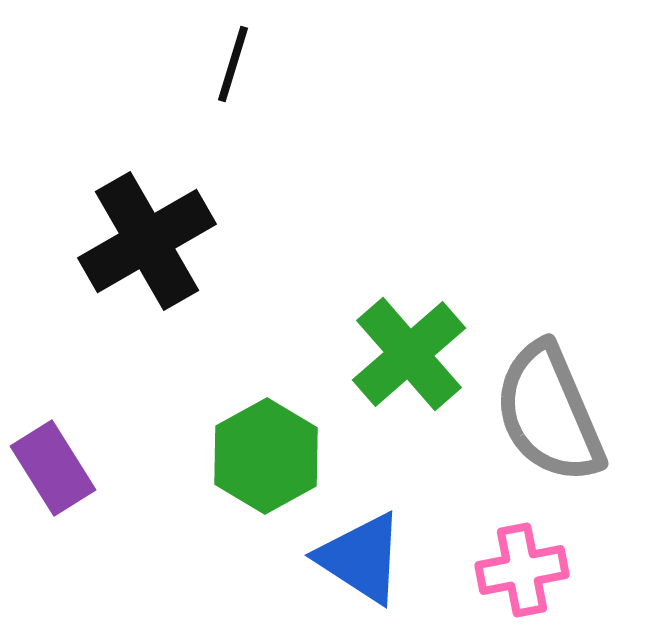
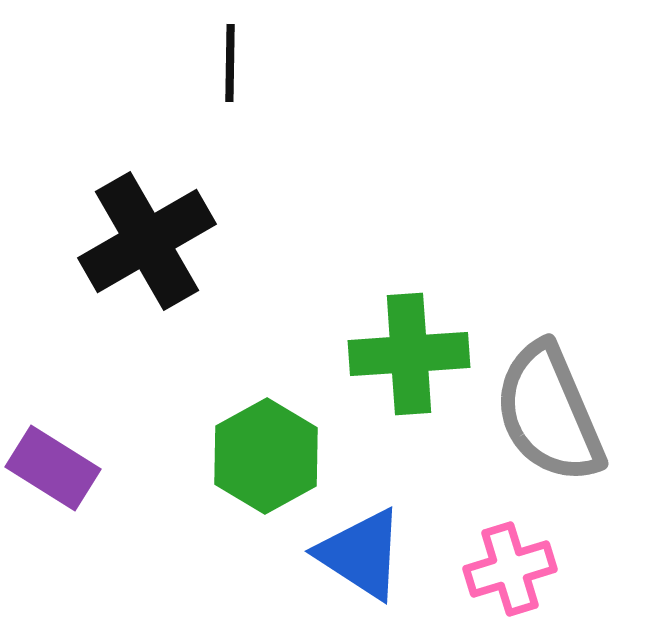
black line: moved 3 px left, 1 px up; rotated 16 degrees counterclockwise
green cross: rotated 37 degrees clockwise
purple rectangle: rotated 26 degrees counterclockwise
blue triangle: moved 4 px up
pink cross: moved 12 px left, 1 px up; rotated 6 degrees counterclockwise
